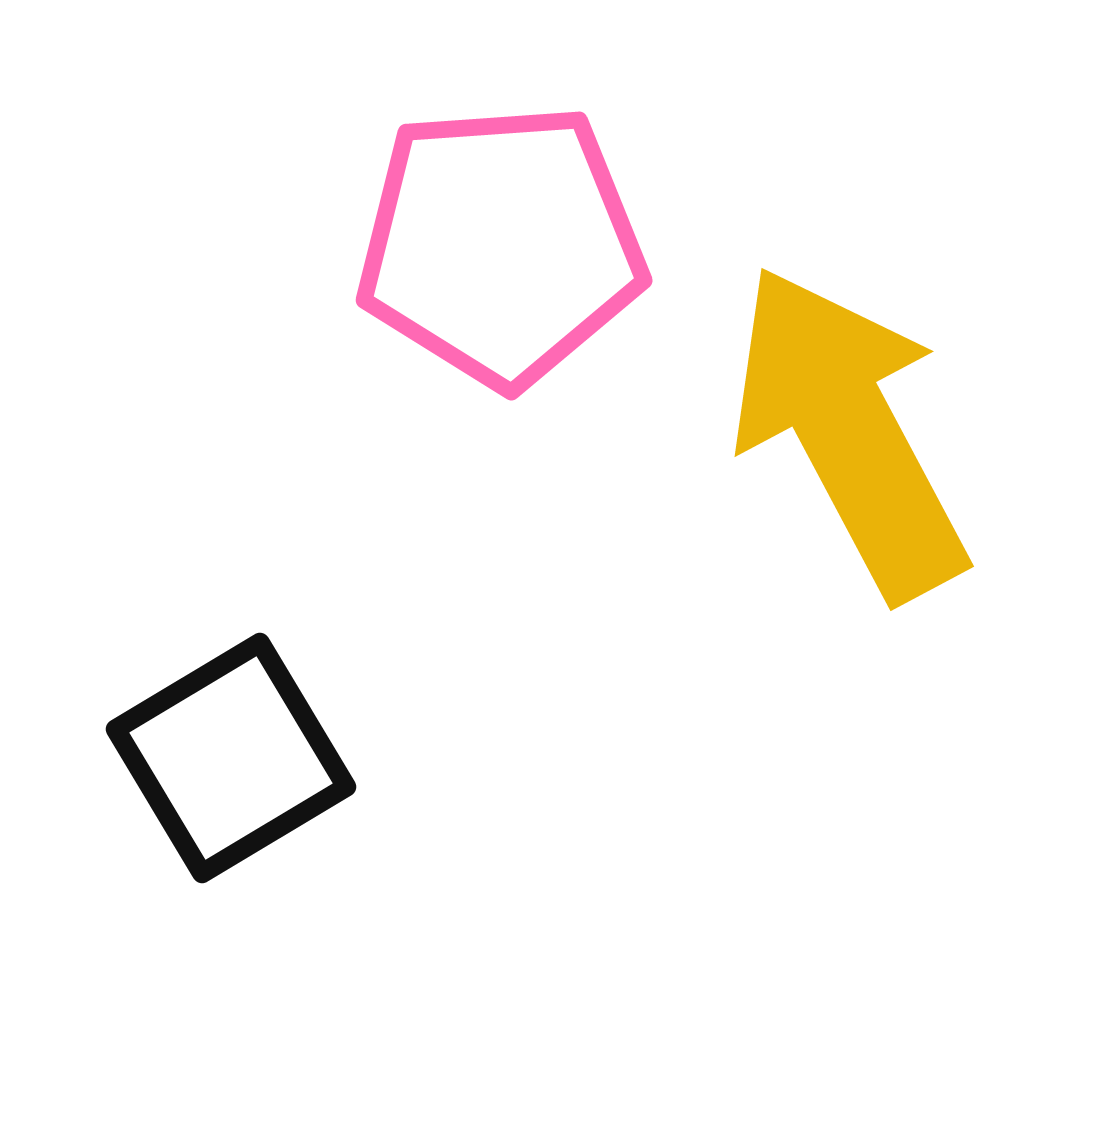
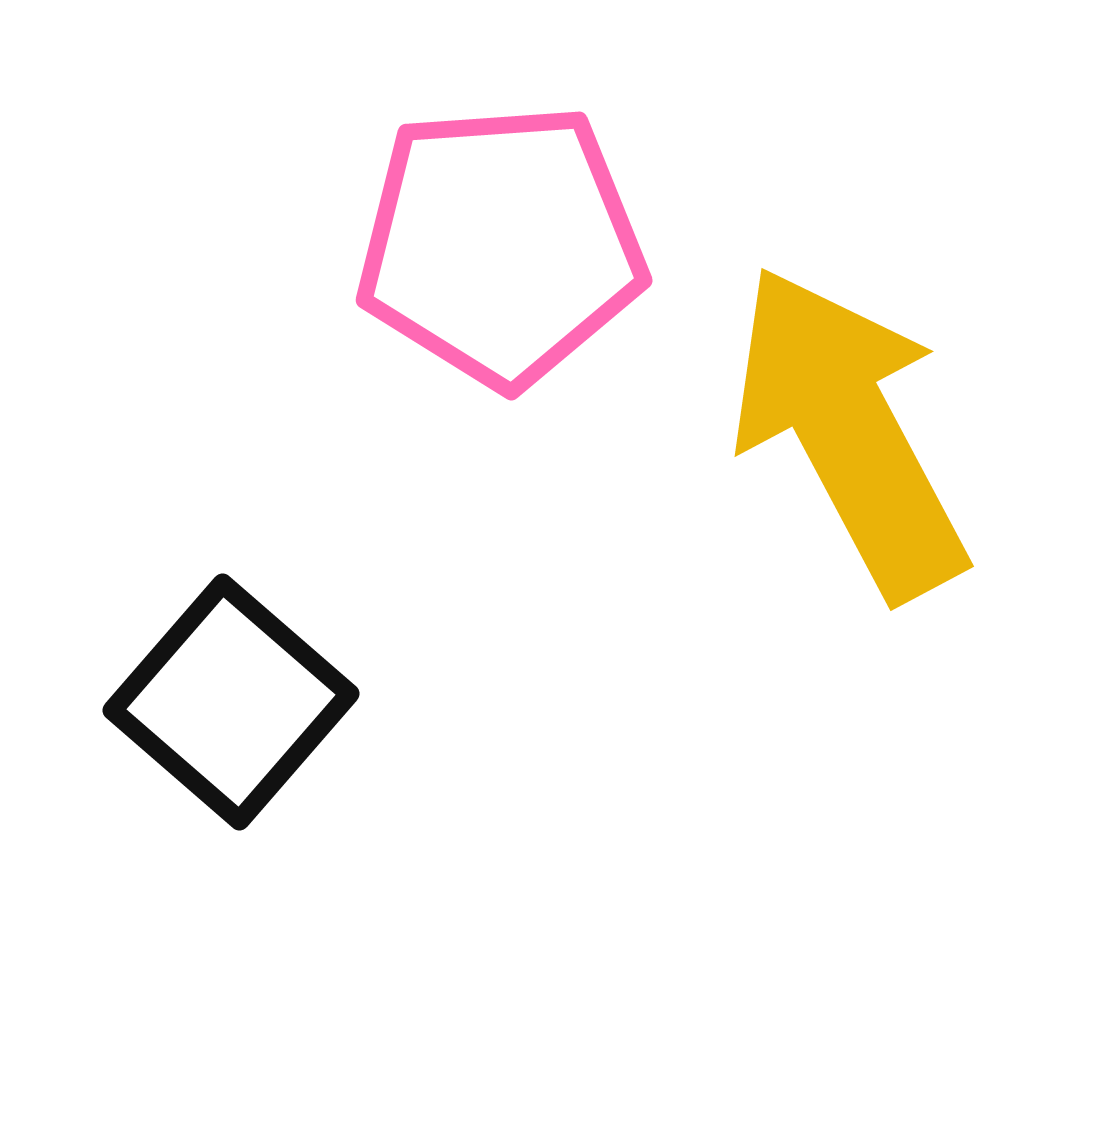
black square: moved 56 px up; rotated 18 degrees counterclockwise
